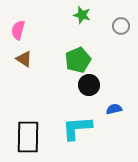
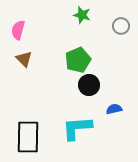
brown triangle: rotated 12 degrees clockwise
